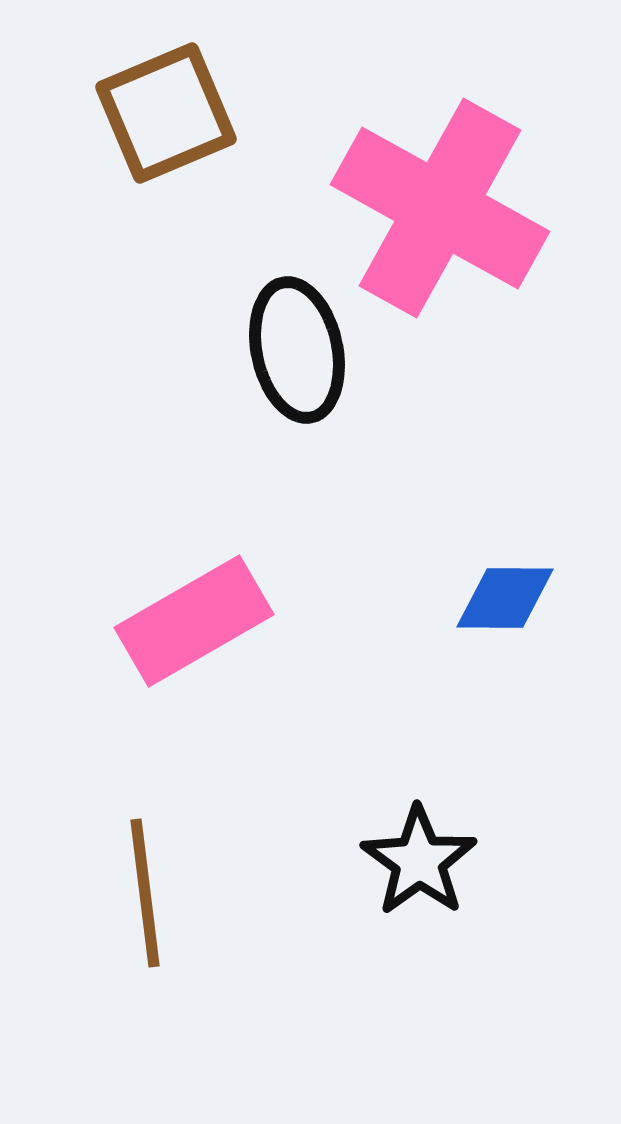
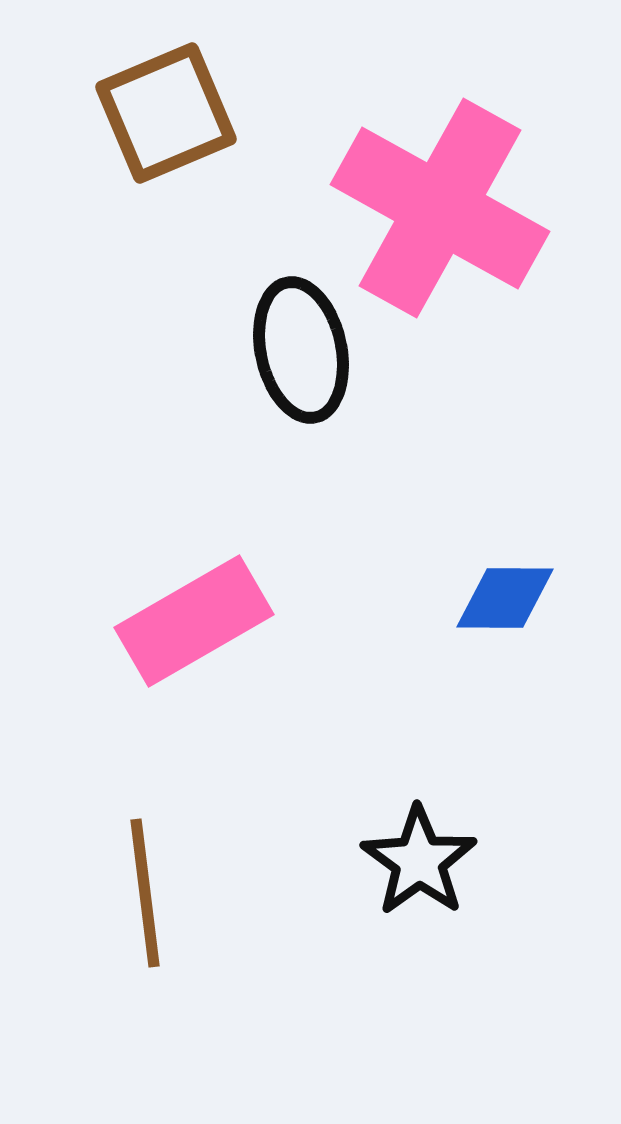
black ellipse: moved 4 px right
